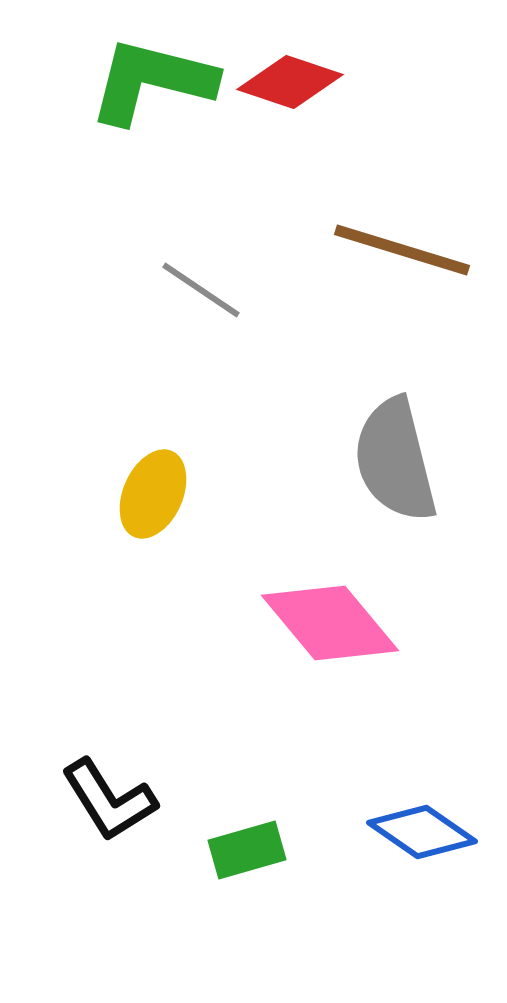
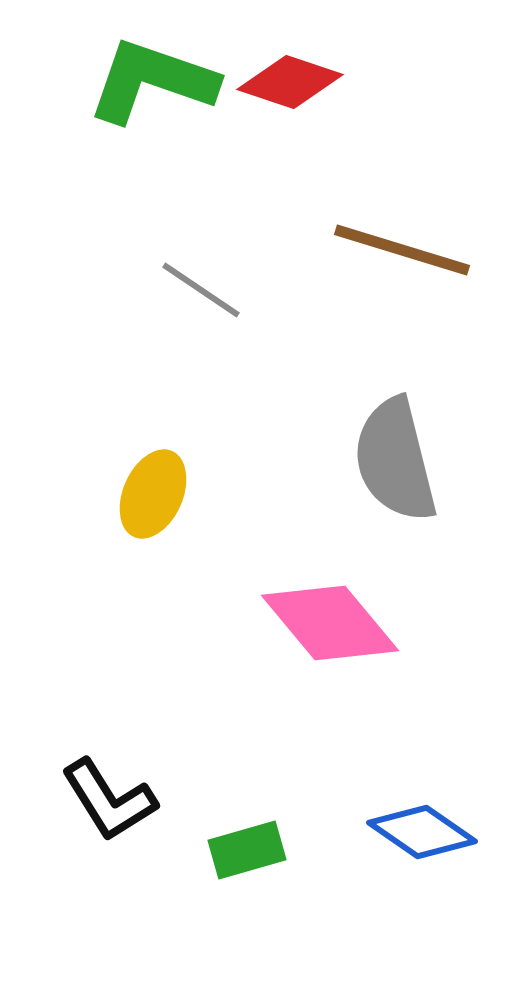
green L-shape: rotated 5 degrees clockwise
